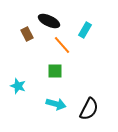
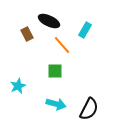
cyan star: rotated 28 degrees clockwise
